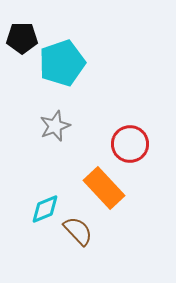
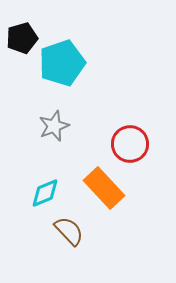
black pentagon: rotated 16 degrees counterclockwise
gray star: moved 1 px left
cyan diamond: moved 16 px up
brown semicircle: moved 9 px left
